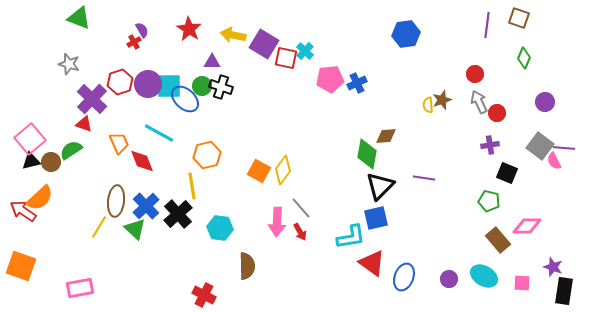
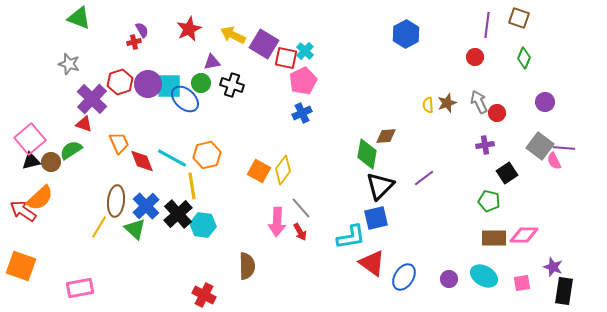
red star at (189, 29): rotated 15 degrees clockwise
blue hexagon at (406, 34): rotated 20 degrees counterclockwise
yellow arrow at (233, 35): rotated 15 degrees clockwise
red cross at (134, 42): rotated 16 degrees clockwise
purple triangle at (212, 62): rotated 12 degrees counterclockwise
red circle at (475, 74): moved 17 px up
pink pentagon at (330, 79): moved 27 px left, 2 px down; rotated 20 degrees counterclockwise
blue cross at (357, 83): moved 55 px left, 30 px down
green circle at (202, 86): moved 1 px left, 3 px up
black cross at (221, 87): moved 11 px right, 2 px up
brown star at (442, 100): moved 5 px right, 3 px down
cyan line at (159, 133): moved 13 px right, 25 px down
purple cross at (490, 145): moved 5 px left
black square at (507, 173): rotated 35 degrees clockwise
purple line at (424, 178): rotated 45 degrees counterclockwise
pink diamond at (527, 226): moved 3 px left, 9 px down
cyan hexagon at (220, 228): moved 17 px left, 3 px up
brown rectangle at (498, 240): moved 4 px left, 2 px up; rotated 50 degrees counterclockwise
blue ellipse at (404, 277): rotated 12 degrees clockwise
pink square at (522, 283): rotated 12 degrees counterclockwise
